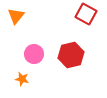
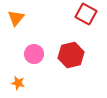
orange triangle: moved 2 px down
orange star: moved 4 px left, 4 px down
